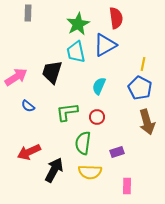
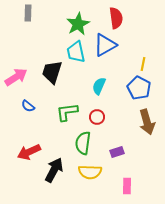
blue pentagon: moved 1 px left
